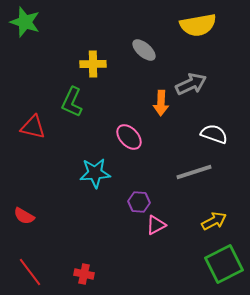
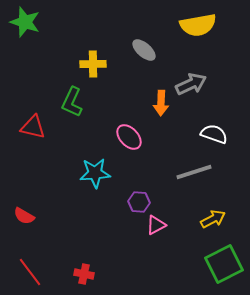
yellow arrow: moved 1 px left, 2 px up
